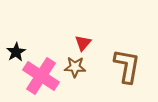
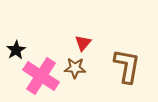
black star: moved 2 px up
brown star: moved 1 px down
